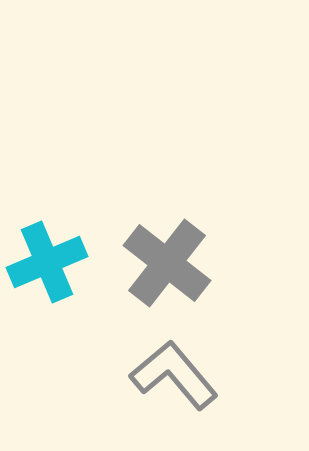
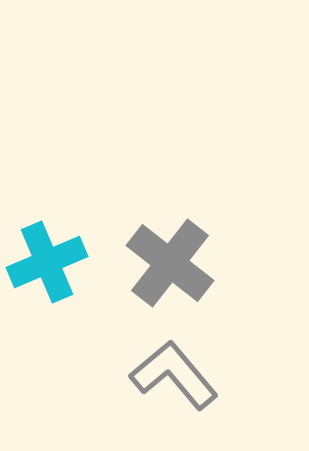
gray cross: moved 3 px right
